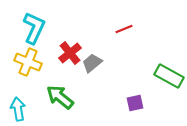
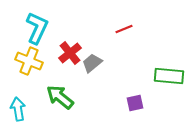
cyan L-shape: moved 3 px right
yellow cross: moved 1 px right, 1 px up
green rectangle: rotated 24 degrees counterclockwise
